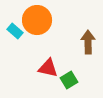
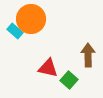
orange circle: moved 6 px left, 1 px up
brown arrow: moved 13 px down
green square: rotated 18 degrees counterclockwise
